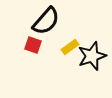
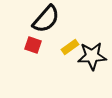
black semicircle: moved 2 px up
black star: rotated 16 degrees clockwise
